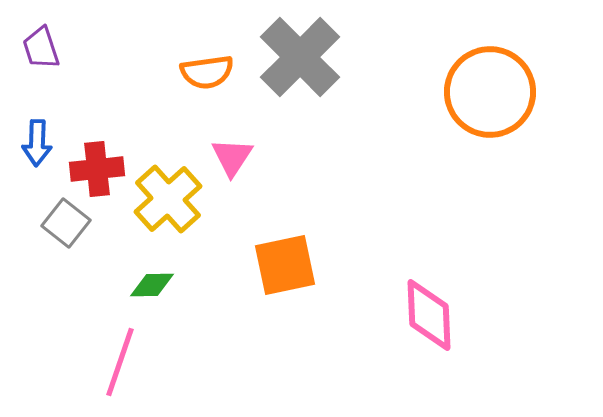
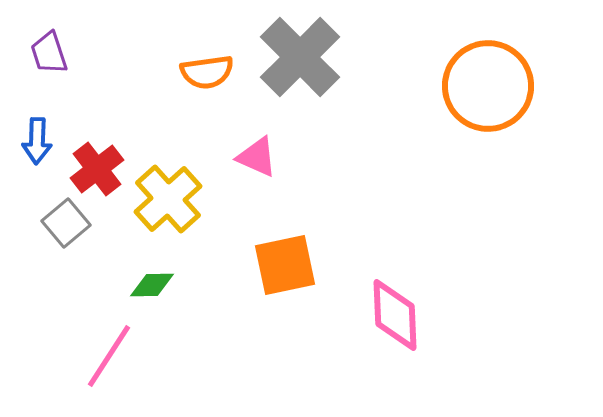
purple trapezoid: moved 8 px right, 5 px down
orange circle: moved 2 px left, 6 px up
blue arrow: moved 2 px up
pink triangle: moved 25 px right; rotated 39 degrees counterclockwise
red cross: rotated 32 degrees counterclockwise
gray square: rotated 12 degrees clockwise
pink diamond: moved 34 px left
pink line: moved 11 px left, 6 px up; rotated 14 degrees clockwise
